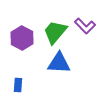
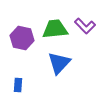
green trapezoid: moved 3 px up; rotated 44 degrees clockwise
purple hexagon: rotated 15 degrees counterclockwise
blue triangle: rotated 50 degrees counterclockwise
